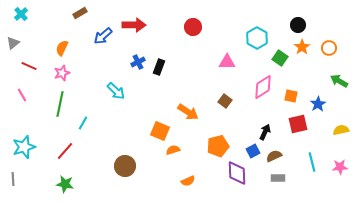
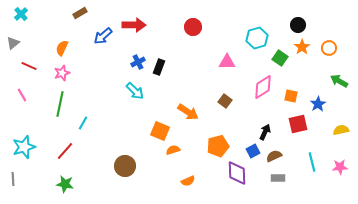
cyan hexagon at (257, 38): rotated 15 degrees clockwise
cyan arrow at (116, 91): moved 19 px right
